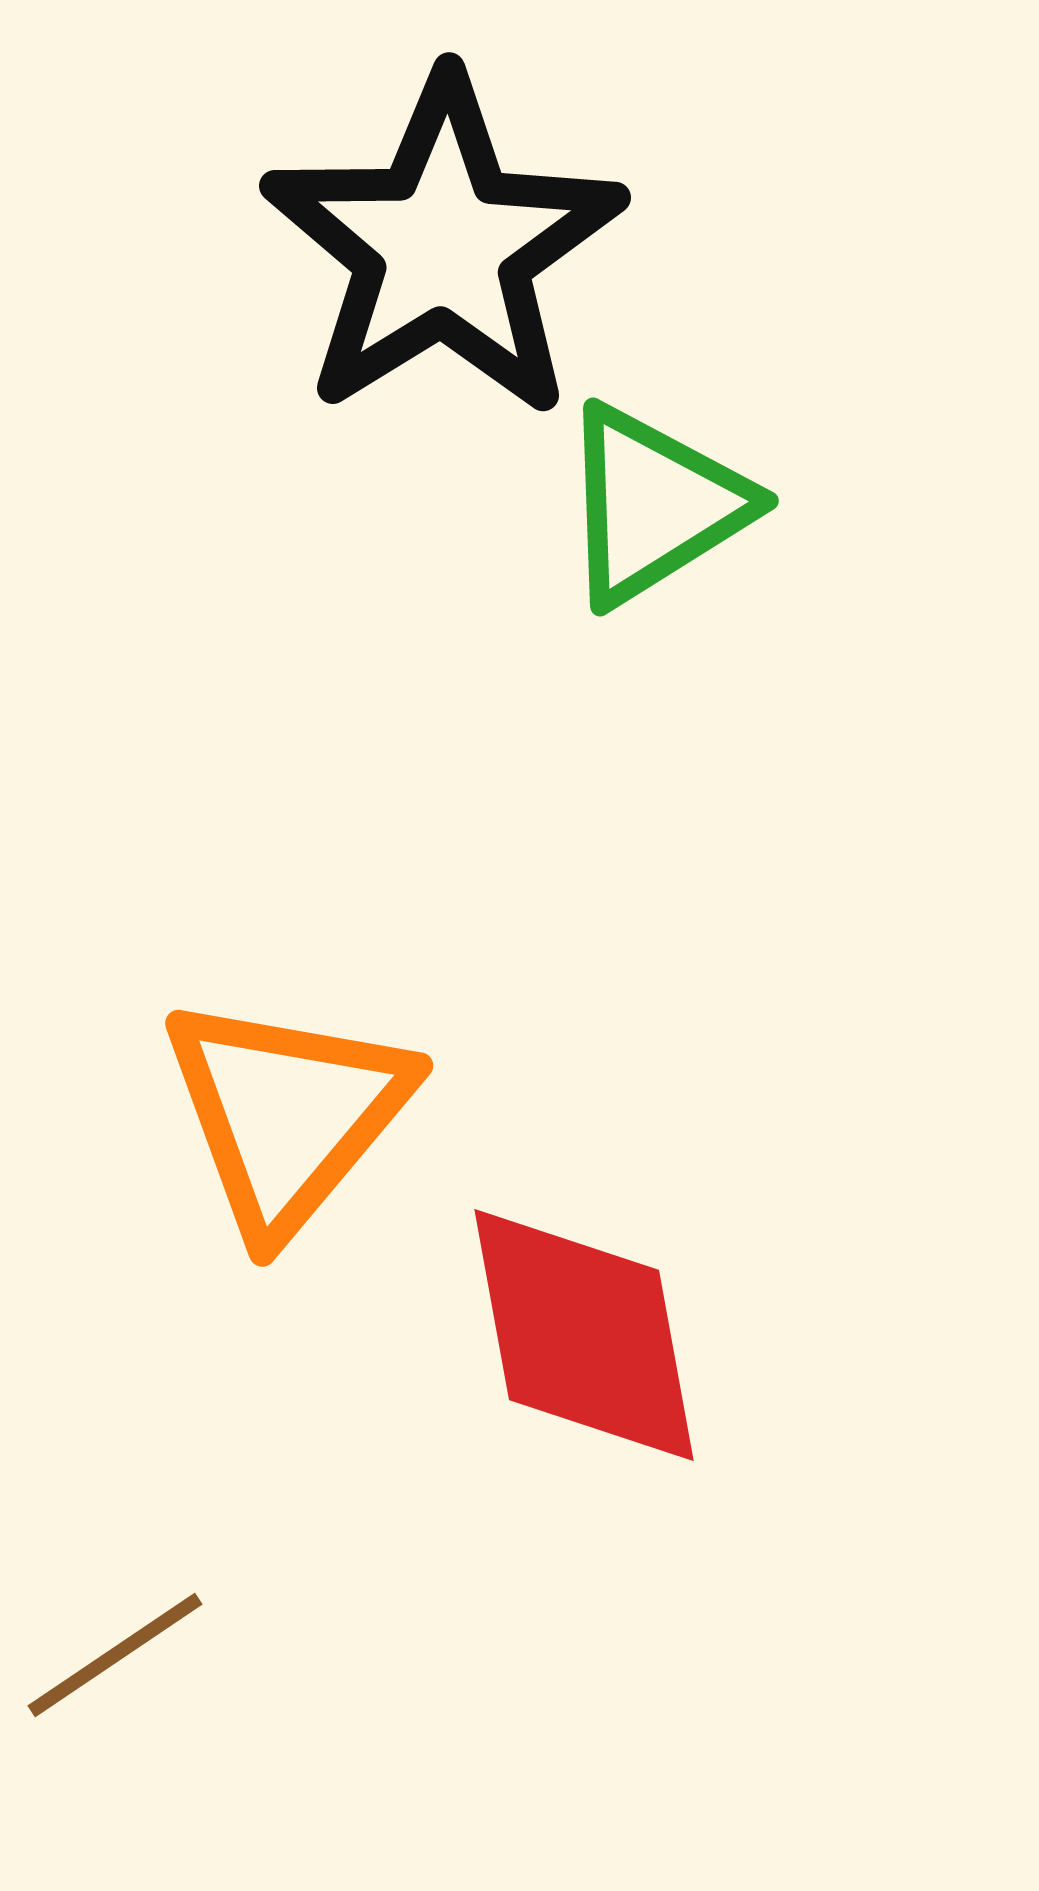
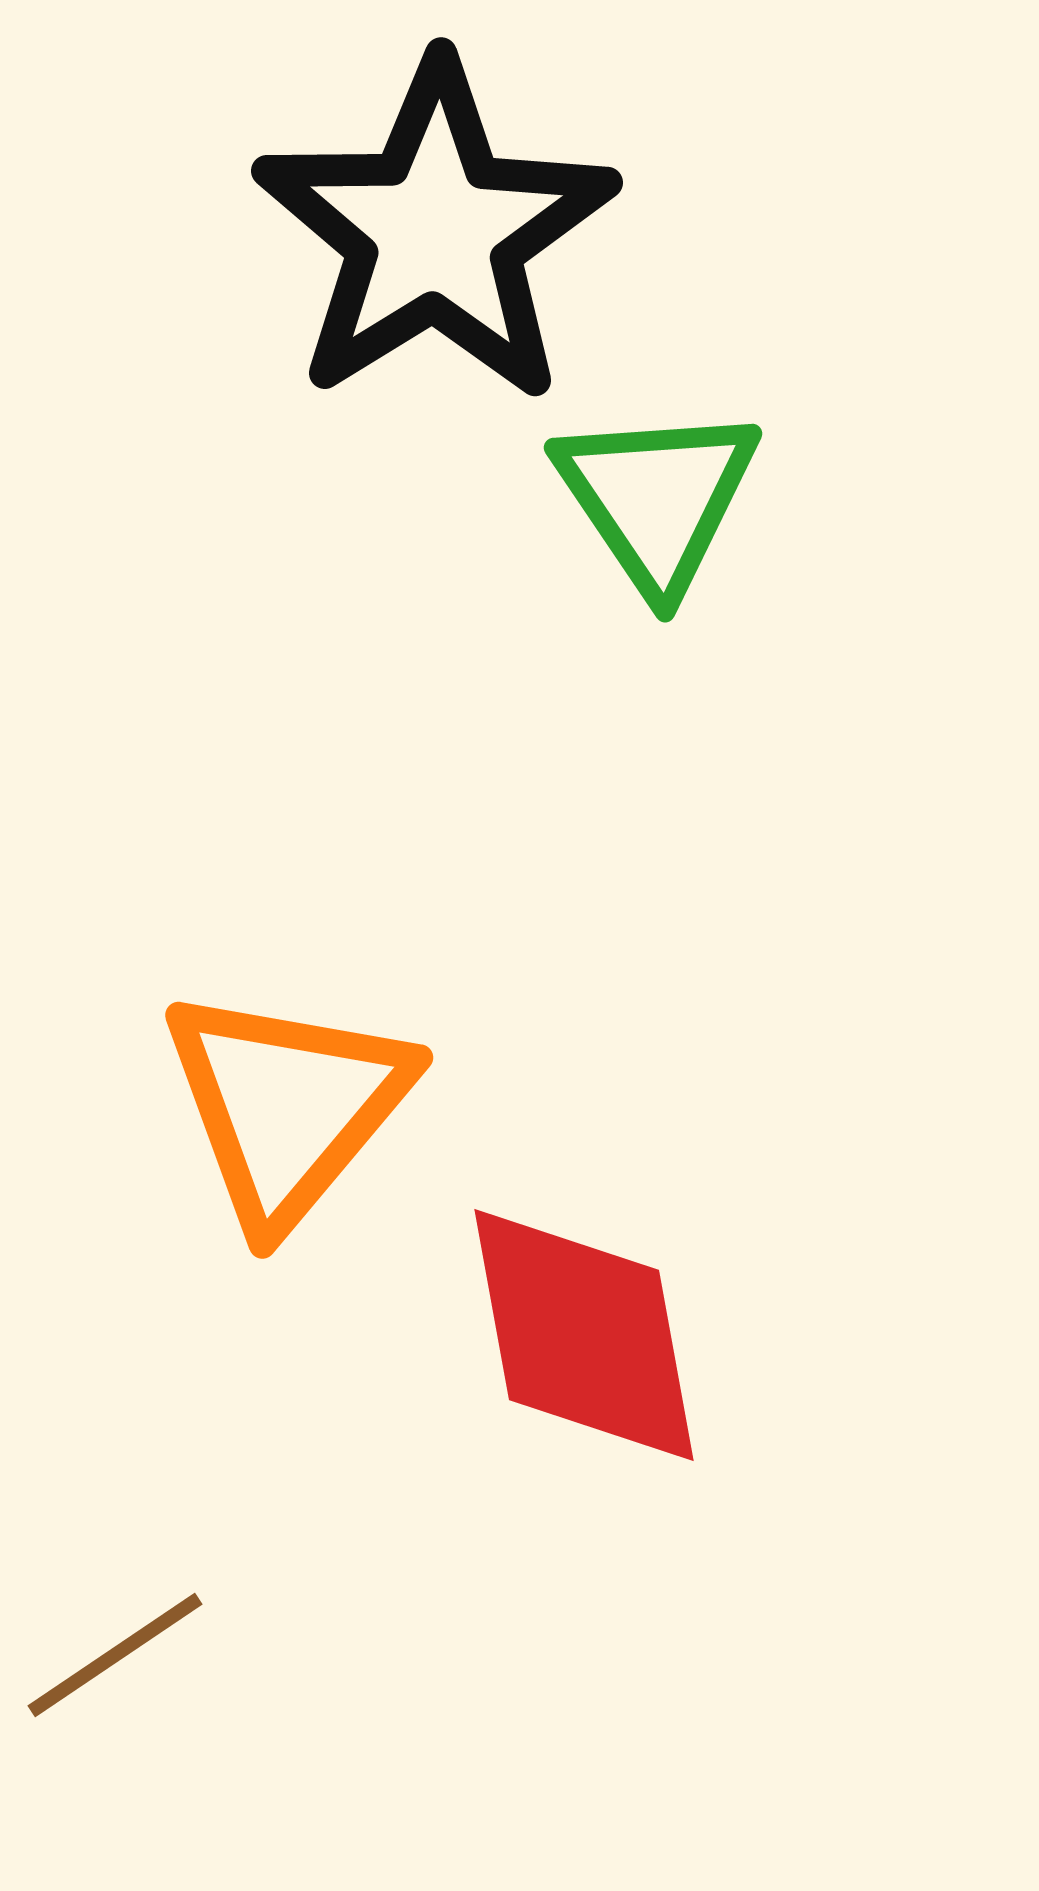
black star: moved 8 px left, 15 px up
green triangle: moved 3 px right, 7 px up; rotated 32 degrees counterclockwise
orange triangle: moved 8 px up
